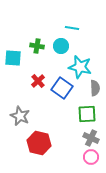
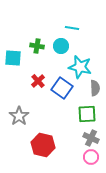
gray star: moved 1 px left; rotated 12 degrees clockwise
red hexagon: moved 4 px right, 2 px down
